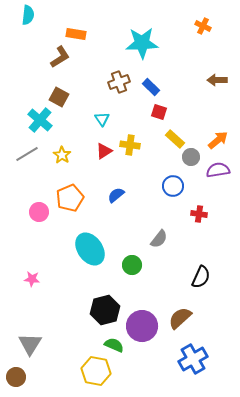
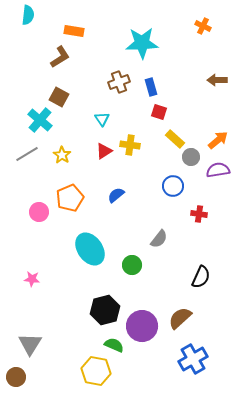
orange rectangle: moved 2 px left, 3 px up
blue rectangle: rotated 30 degrees clockwise
